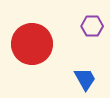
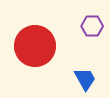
red circle: moved 3 px right, 2 px down
